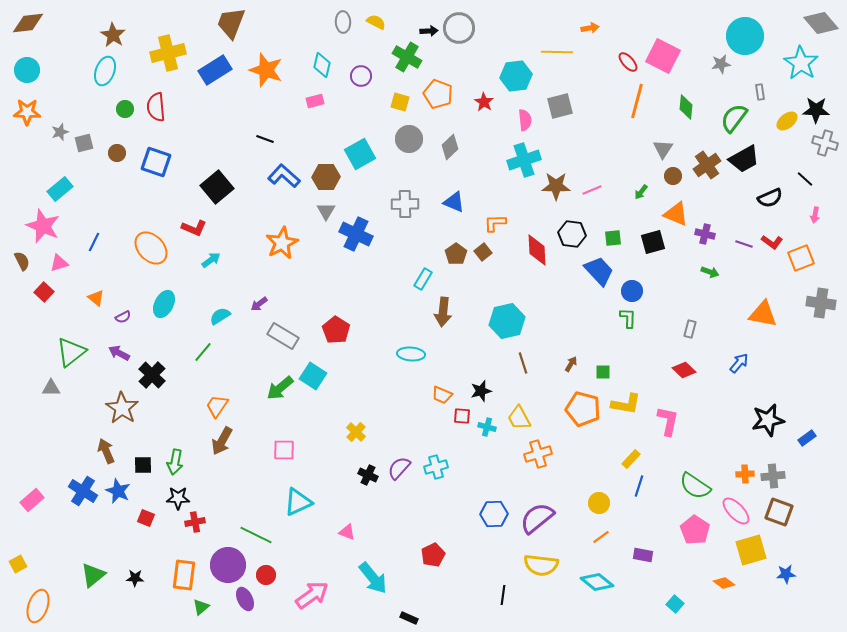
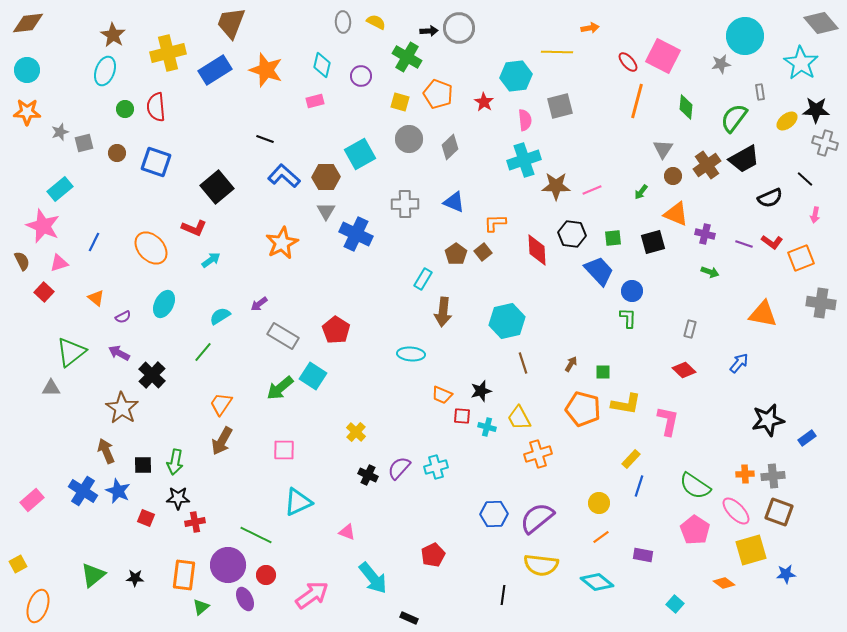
orange trapezoid at (217, 406): moved 4 px right, 2 px up
